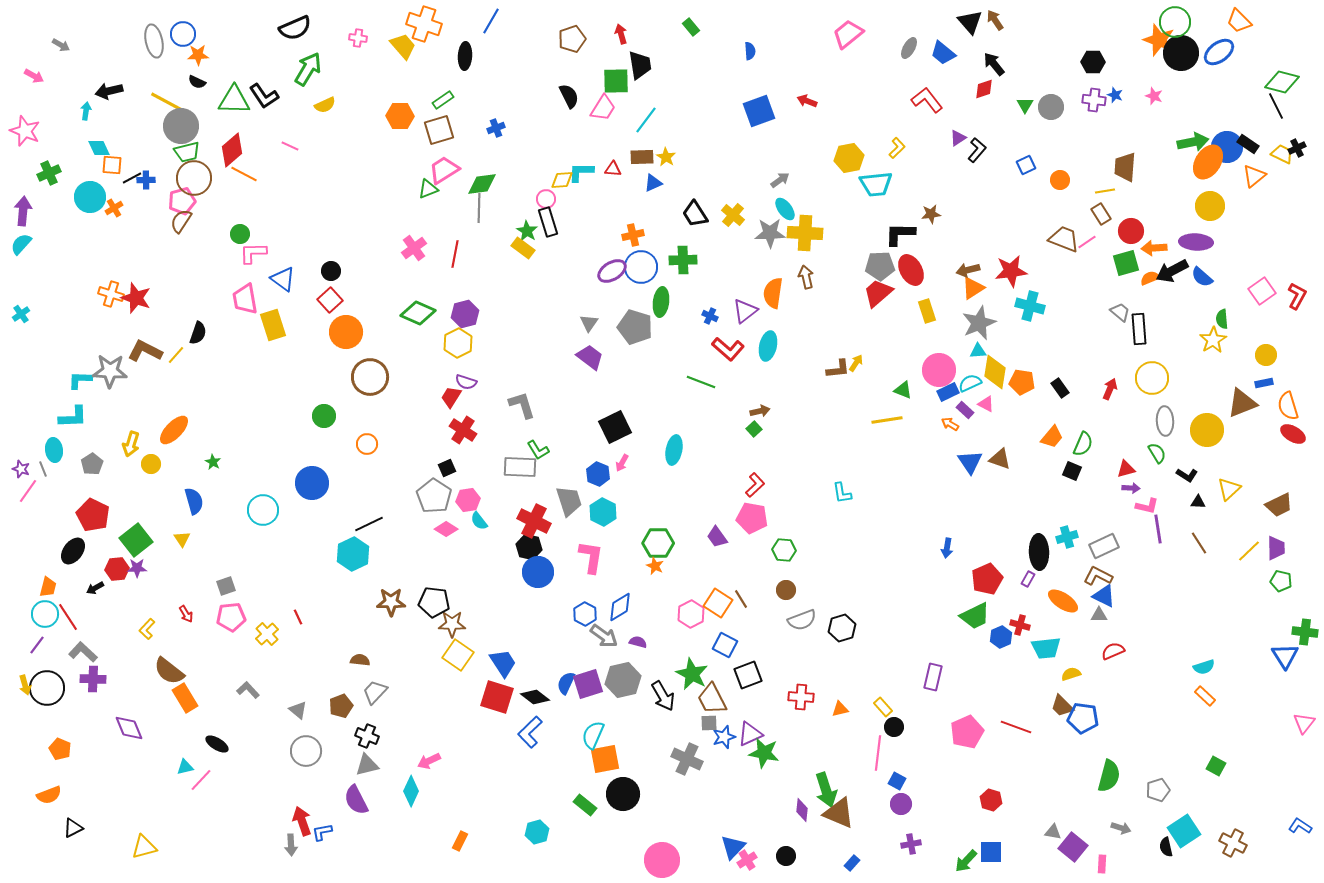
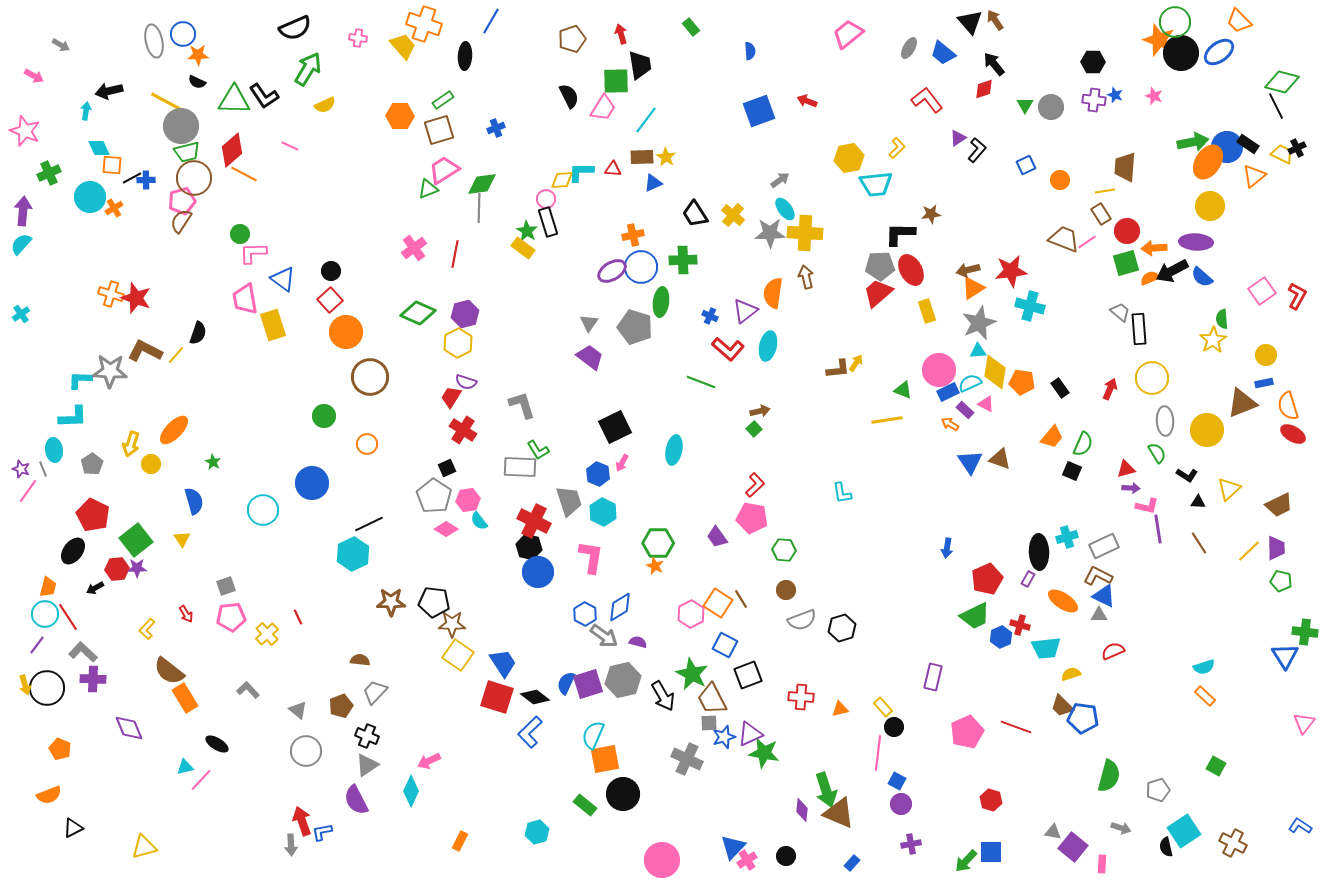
red circle at (1131, 231): moved 4 px left
gray triangle at (367, 765): rotated 20 degrees counterclockwise
